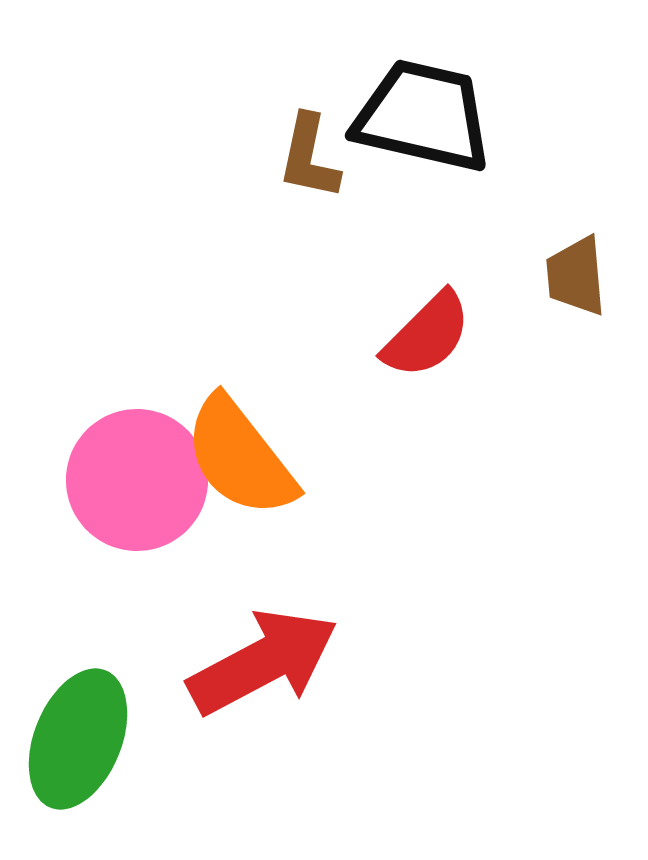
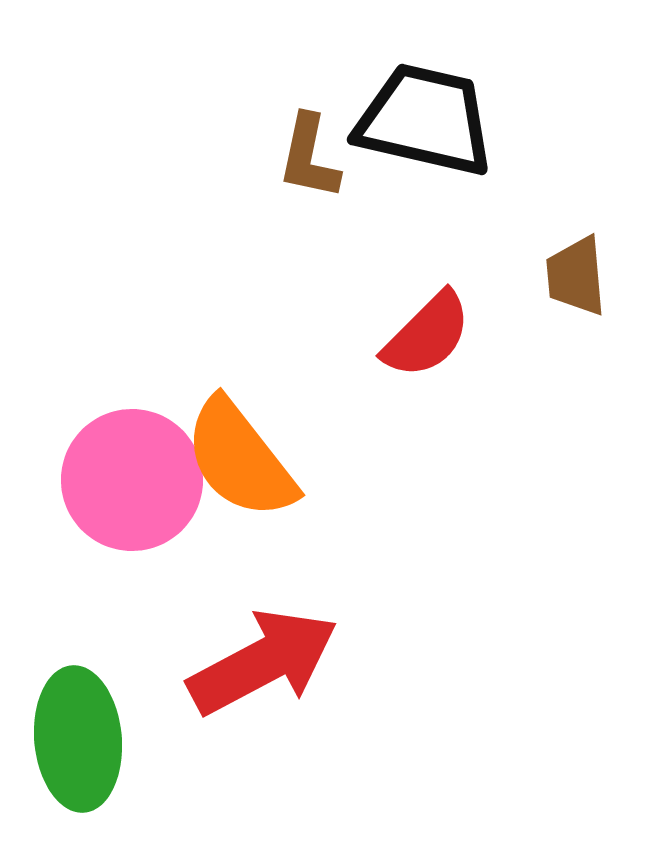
black trapezoid: moved 2 px right, 4 px down
orange semicircle: moved 2 px down
pink circle: moved 5 px left
green ellipse: rotated 27 degrees counterclockwise
